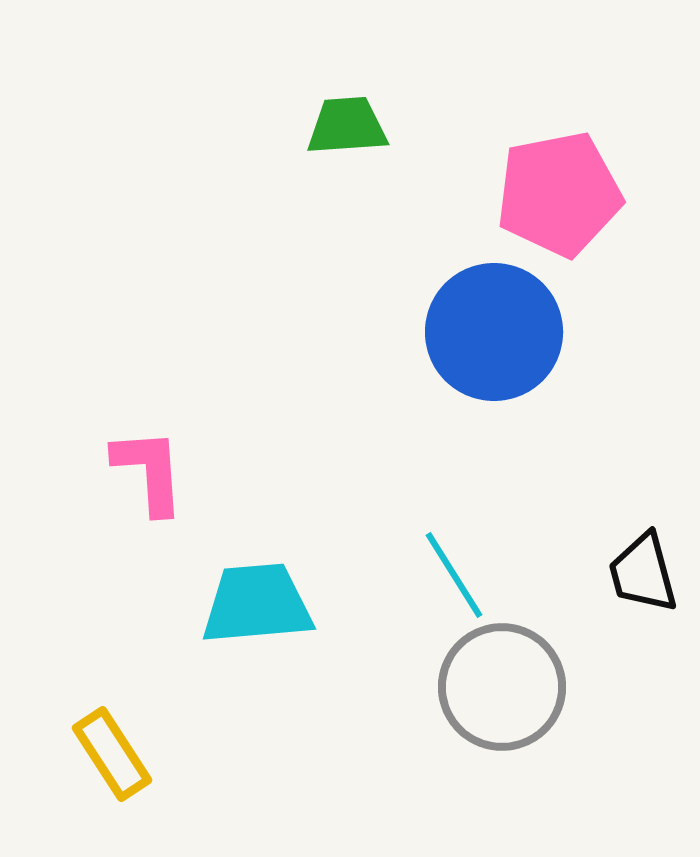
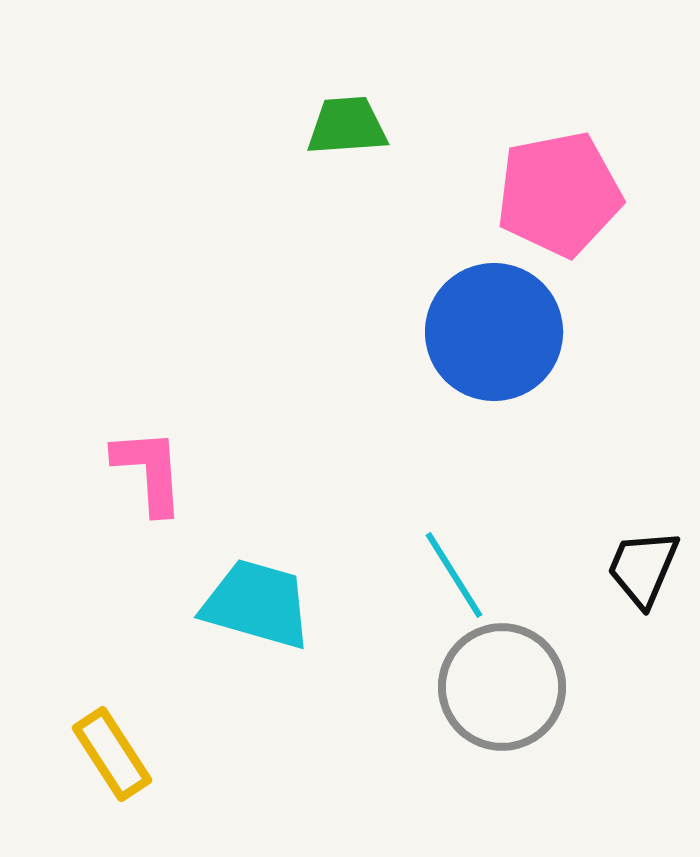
black trapezoid: moved 5 px up; rotated 38 degrees clockwise
cyan trapezoid: rotated 21 degrees clockwise
